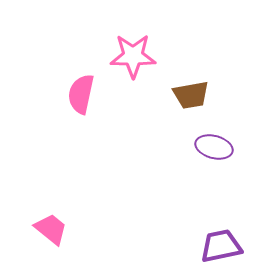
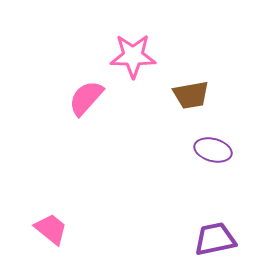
pink semicircle: moved 5 px right, 4 px down; rotated 30 degrees clockwise
purple ellipse: moved 1 px left, 3 px down
purple trapezoid: moved 6 px left, 7 px up
